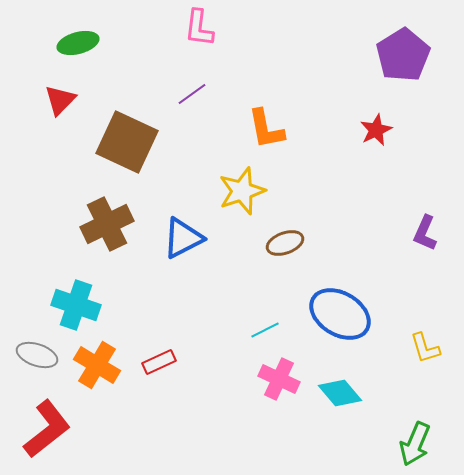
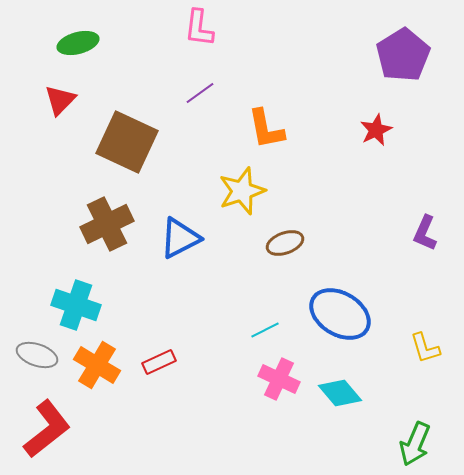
purple line: moved 8 px right, 1 px up
blue triangle: moved 3 px left
